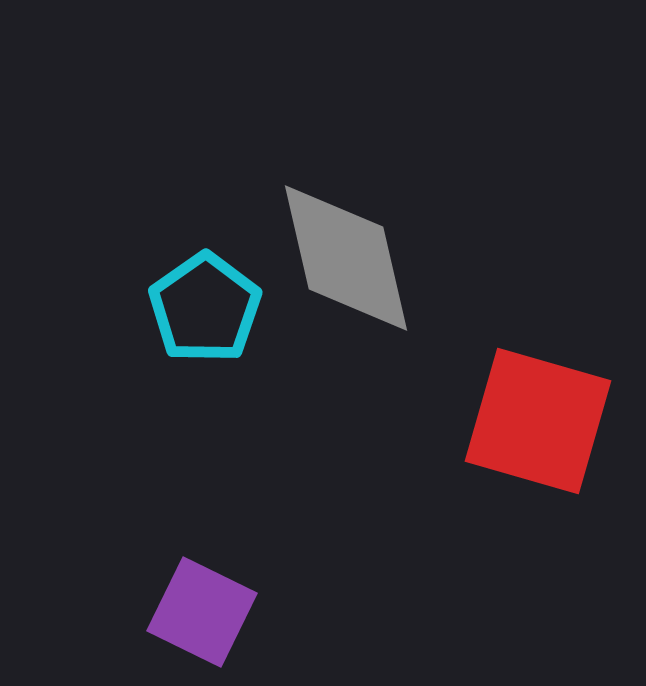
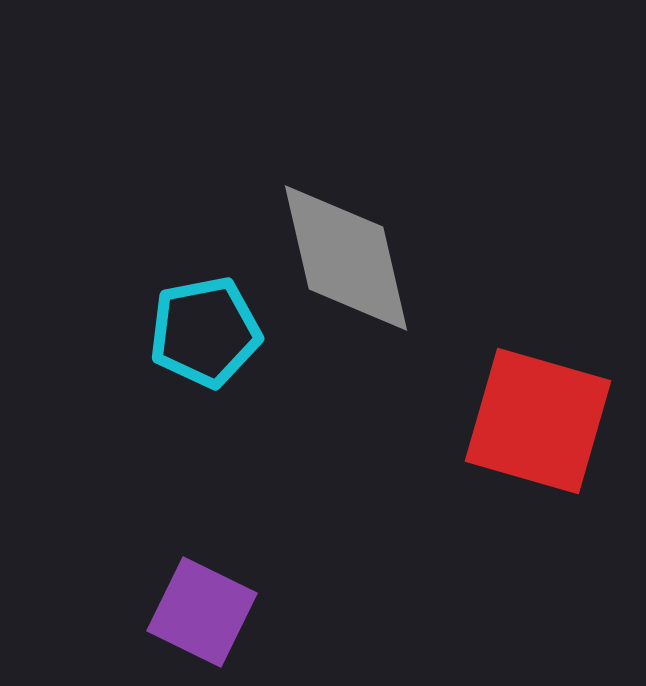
cyan pentagon: moved 24 px down; rotated 24 degrees clockwise
